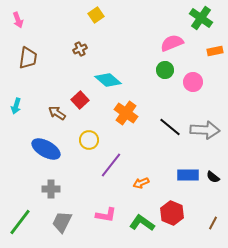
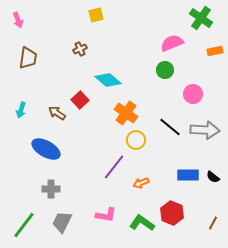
yellow square: rotated 21 degrees clockwise
pink circle: moved 12 px down
cyan arrow: moved 5 px right, 4 px down
yellow circle: moved 47 px right
purple line: moved 3 px right, 2 px down
green line: moved 4 px right, 3 px down
